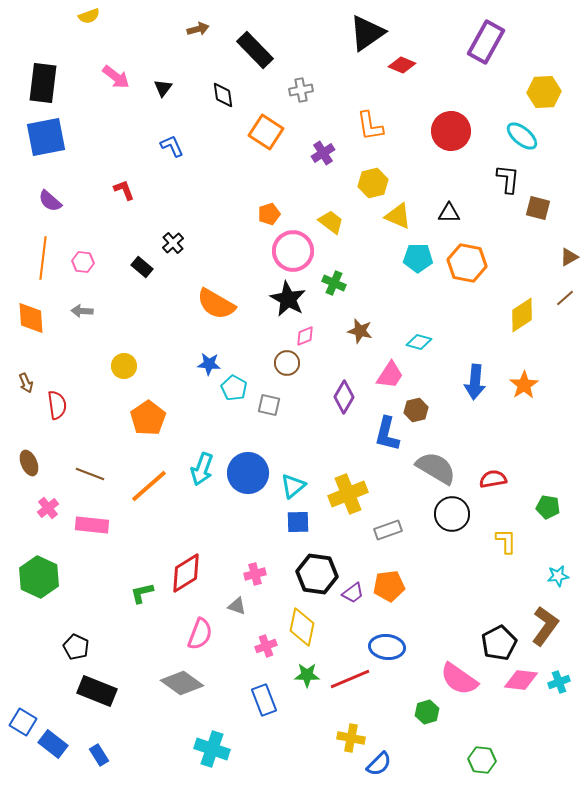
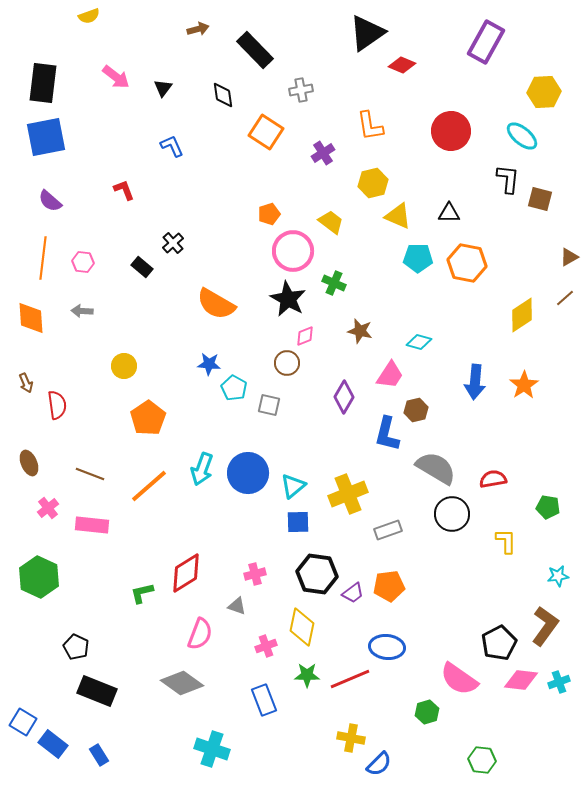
brown square at (538, 208): moved 2 px right, 9 px up
